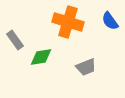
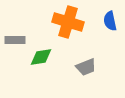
blue semicircle: rotated 24 degrees clockwise
gray rectangle: rotated 54 degrees counterclockwise
